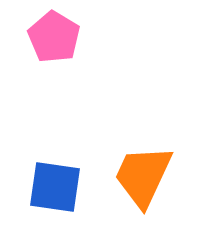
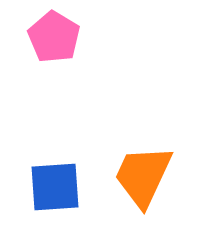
blue square: rotated 12 degrees counterclockwise
